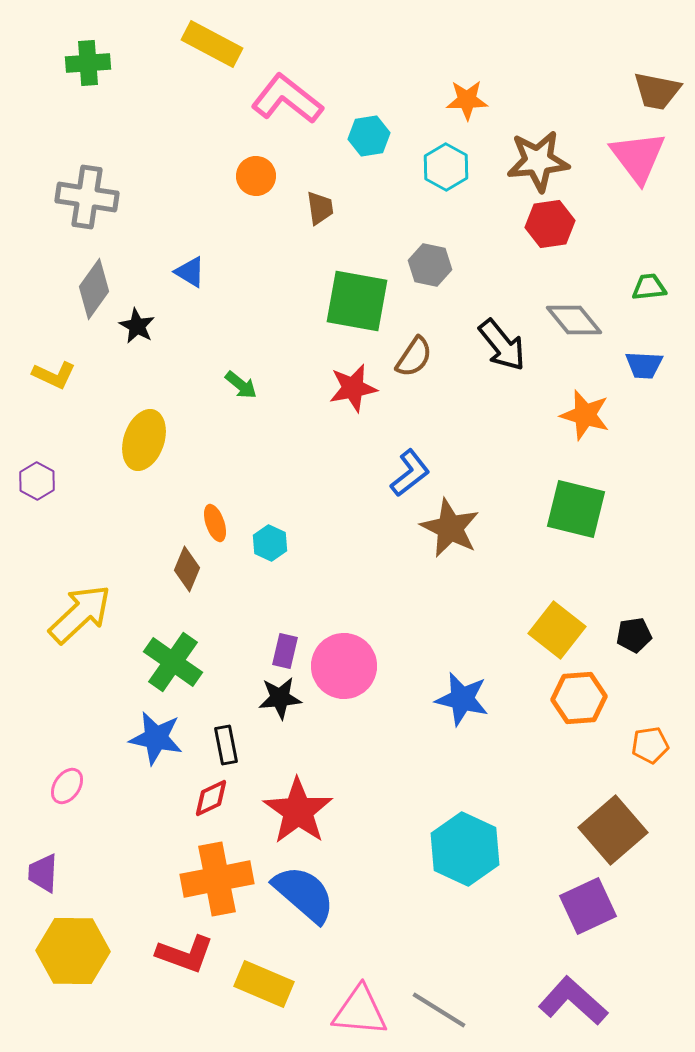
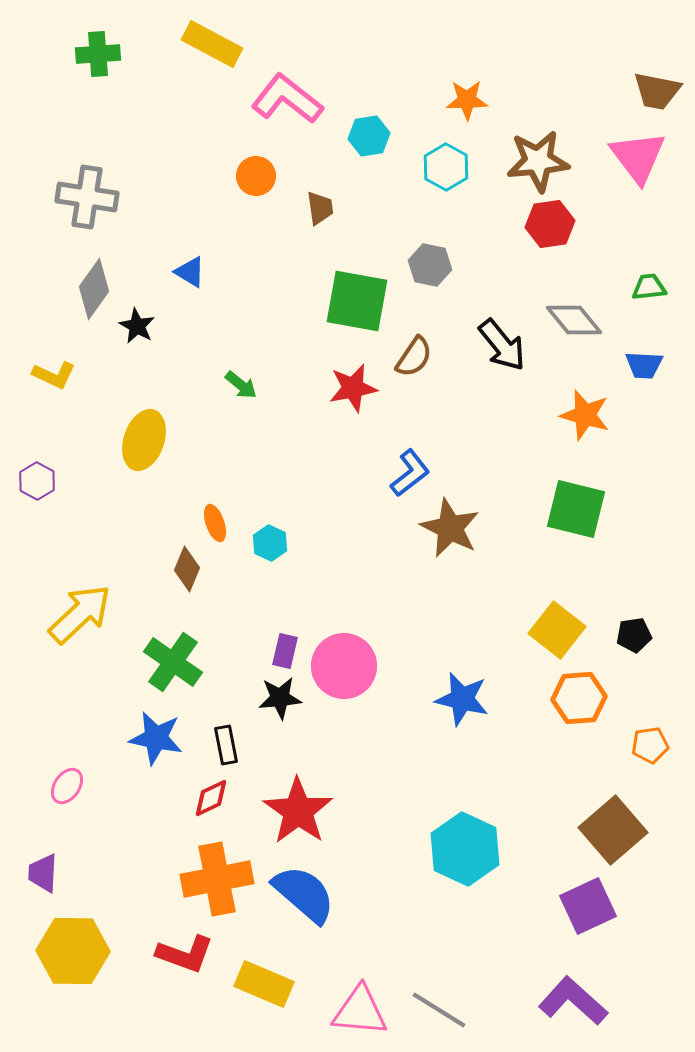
green cross at (88, 63): moved 10 px right, 9 px up
